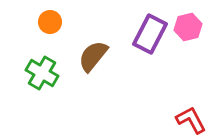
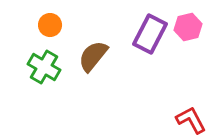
orange circle: moved 3 px down
green cross: moved 2 px right, 6 px up
